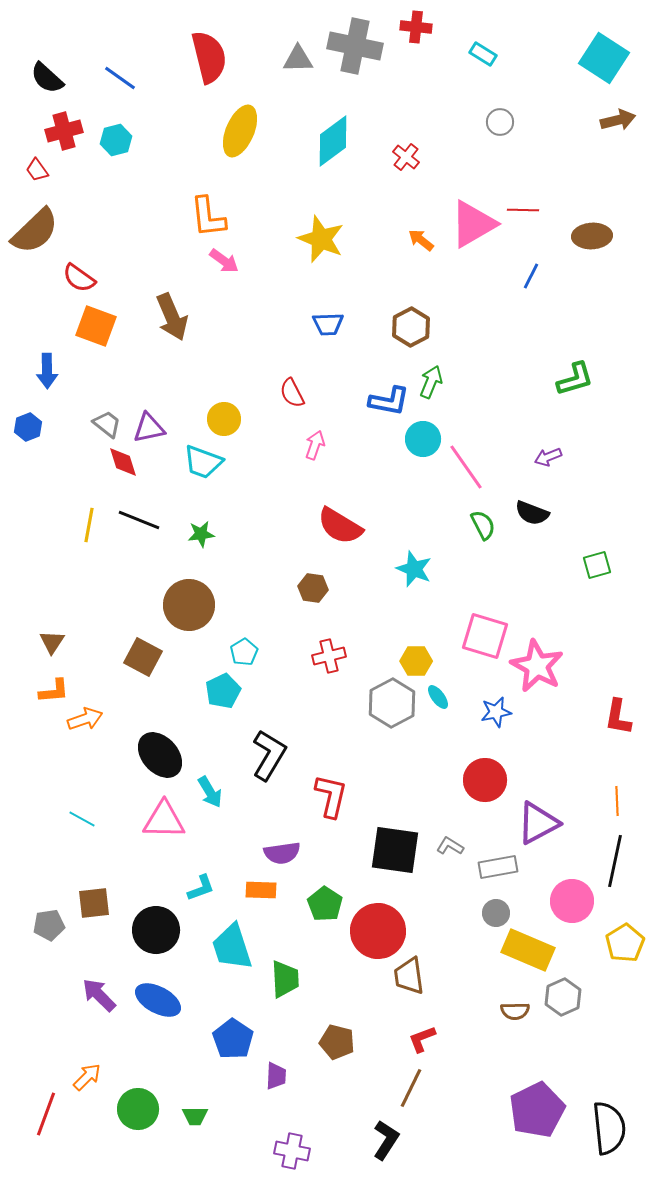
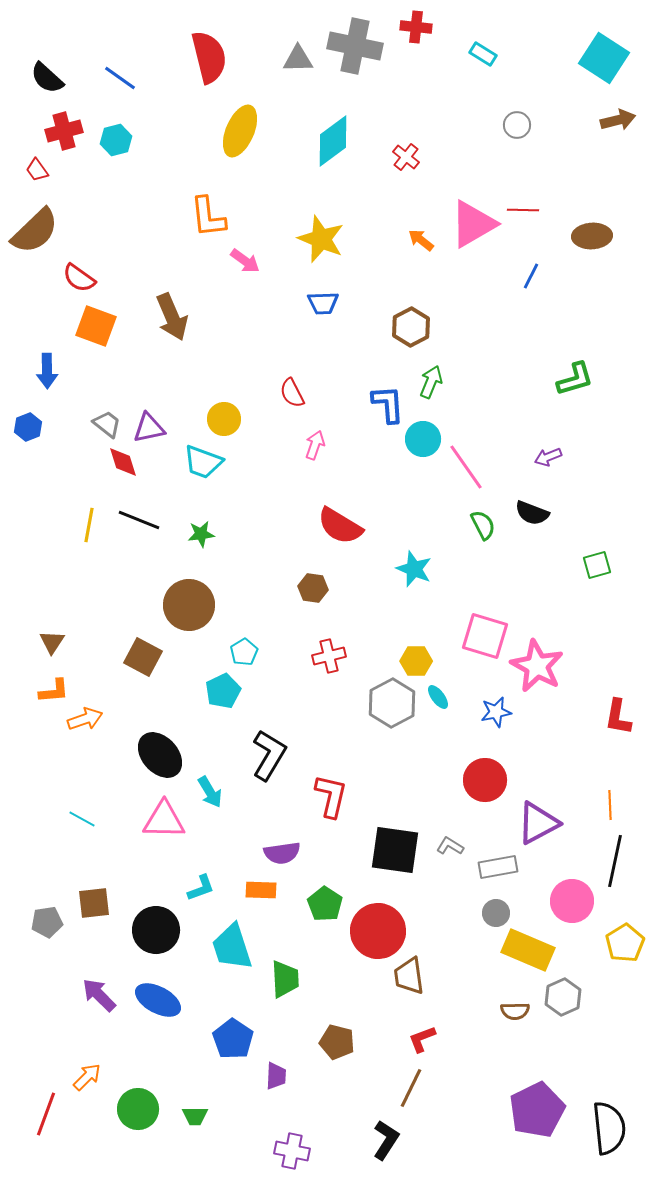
gray circle at (500, 122): moved 17 px right, 3 px down
pink arrow at (224, 261): moved 21 px right
blue trapezoid at (328, 324): moved 5 px left, 21 px up
blue L-shape at (389, 401): moved 1 px left, 3 px down; rotated 105 degrees counterclockwise
orange line at (617, 801): moved 7 px left, 4 px down
gray pentagon at (49, 925): moved 2 px left, 3 px up
